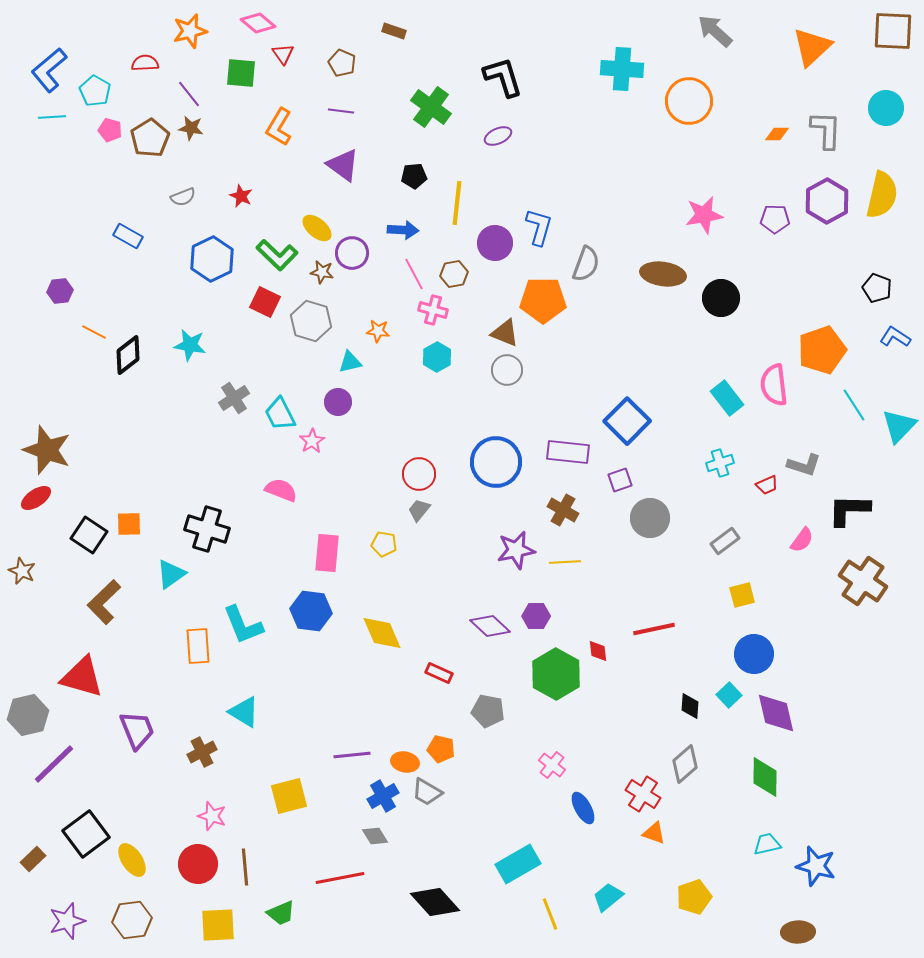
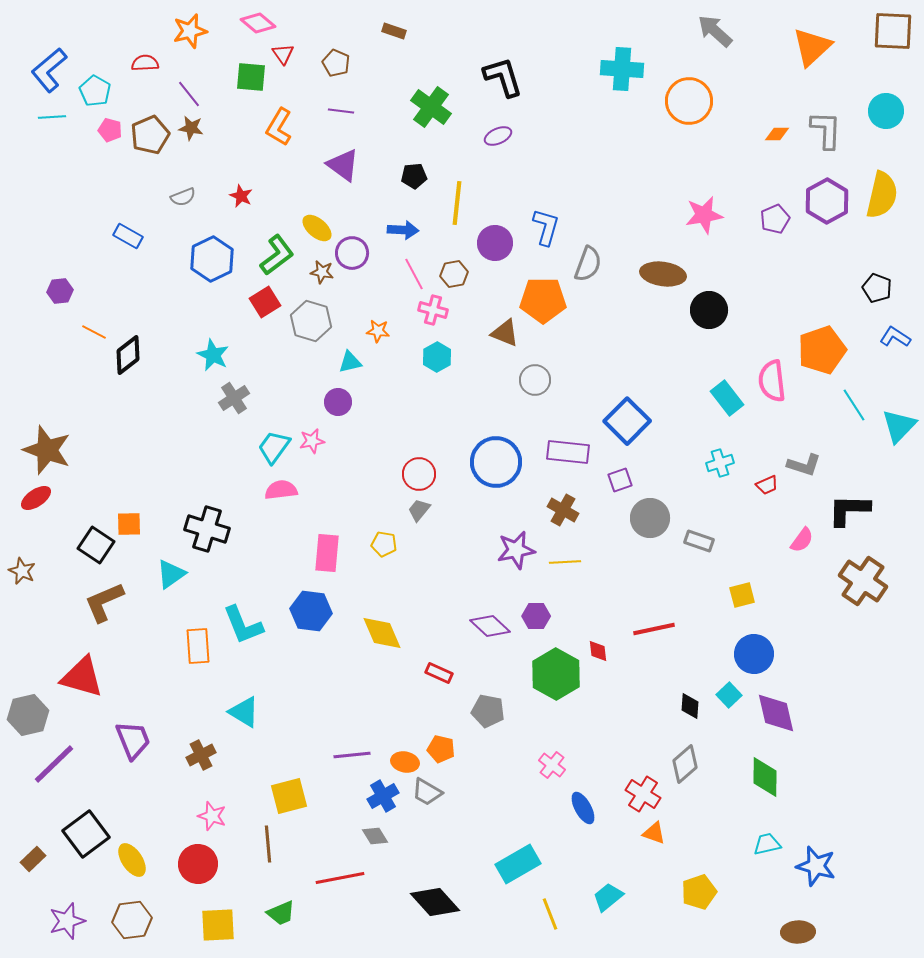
brown pentagon at (342, 63): moved 6 px left
green square at (241, 73): moved 10 px right, 4 px down
cyan circle at (886, 108): moved 3 px down
brown pentagon at (150, 138): moved 3 px up; rotated 9 degrees clockwise
purple pentagon at (775, 219): rotated 24 degrees counterclockwise
blue L-shape at (539, 227): moved 7 px right
green L-shape at (277, 255): rotated 81 degrees counterclockwise
gray semicircle at (586, 264): moved 2 px right
black circle at (721, 298): moved 12 px left, 12 px down
red square at (265, 302): rotated 32 degrees clockwise
cyan star at (190, 345): moved 23 px right, 10 px down; rotated 16 degrees clockwise
gray circle at (507, 370): moved 28 px right, 10 px down
pink semicircle at (774, 385): moved 2 px left, 4 px up
cyan trapezoid at (280, 414): moved 6 px left, 33 px down; rotated 63 degrees clockwise
pink star at (312, 441): rotated 20 degrees clockwise
pink semicircle at (281, 490): rotated 28 degrees counterclockwise
black square at (89, 535): moved 7 px right, 10 px down
gray rectangle at (725, 541): moved 26 px left; rotated 56 degrees clockwise
brown L-shape at (104, 602): rotated 21 degrees clockwise
purple trapezoid at (137, 730): moved 4 px left, 10 px down
brown cross at (202, 752): moved 1 px left, 3 px down
brown line at (245, 867): moved 23 px right, 23 px up
yellow pentagon at (694, 897): moved 5 px right, 5 px up
